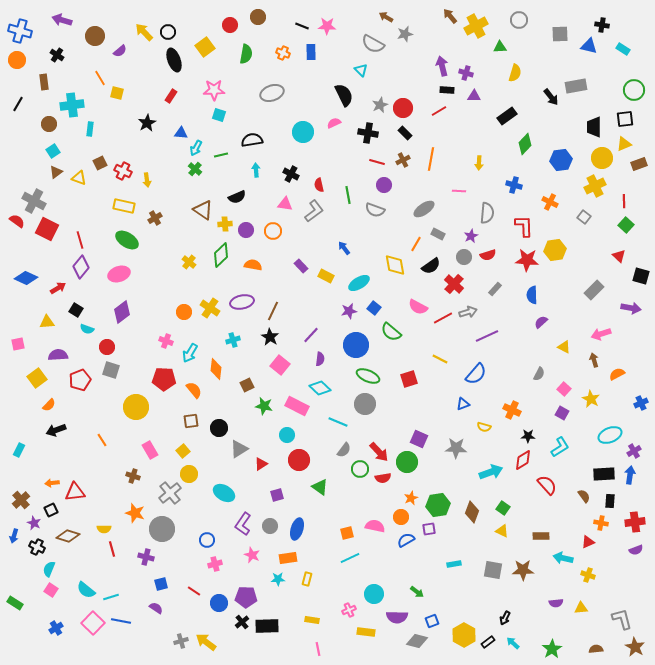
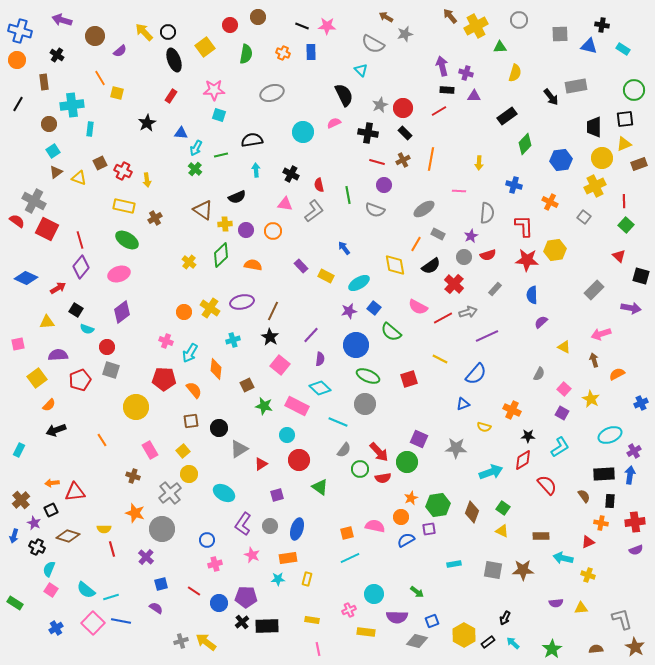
purple cross at (146, 557): rotated 28 degrees clockwise
